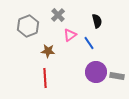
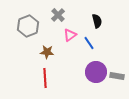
brown star: moved 1 px left, 1 px down
